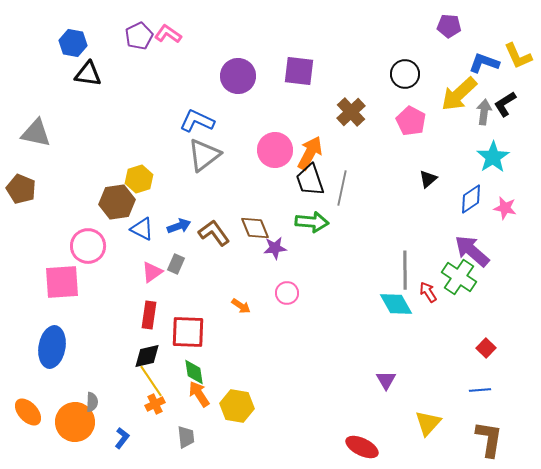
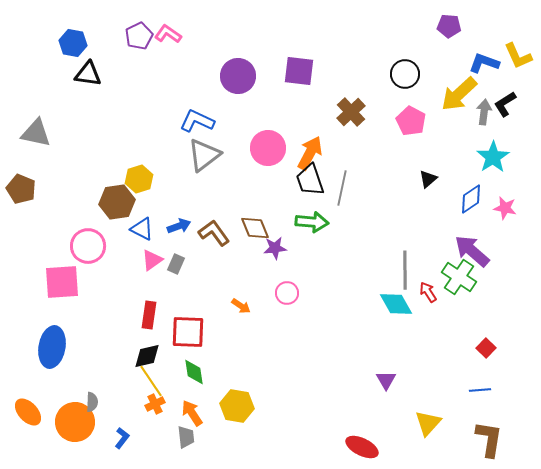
pink circle at (275, 150): moved 7 px left, 2 px up
pink triangle at (152, 272): moved 12 px up
orange arrow at (199, 394): moved 7 px left, 19 px down
